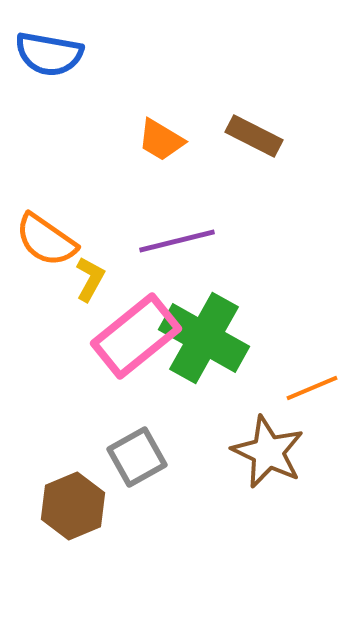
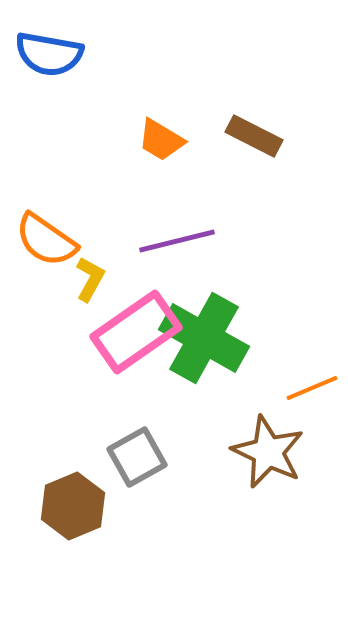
pink rectangle: moved 4 px up; rotated 4 degrees clockwise
